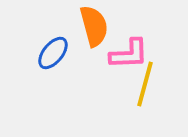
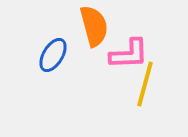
blue ellipse: moved 2 px down; rotated 8 degrees counterclockwise
